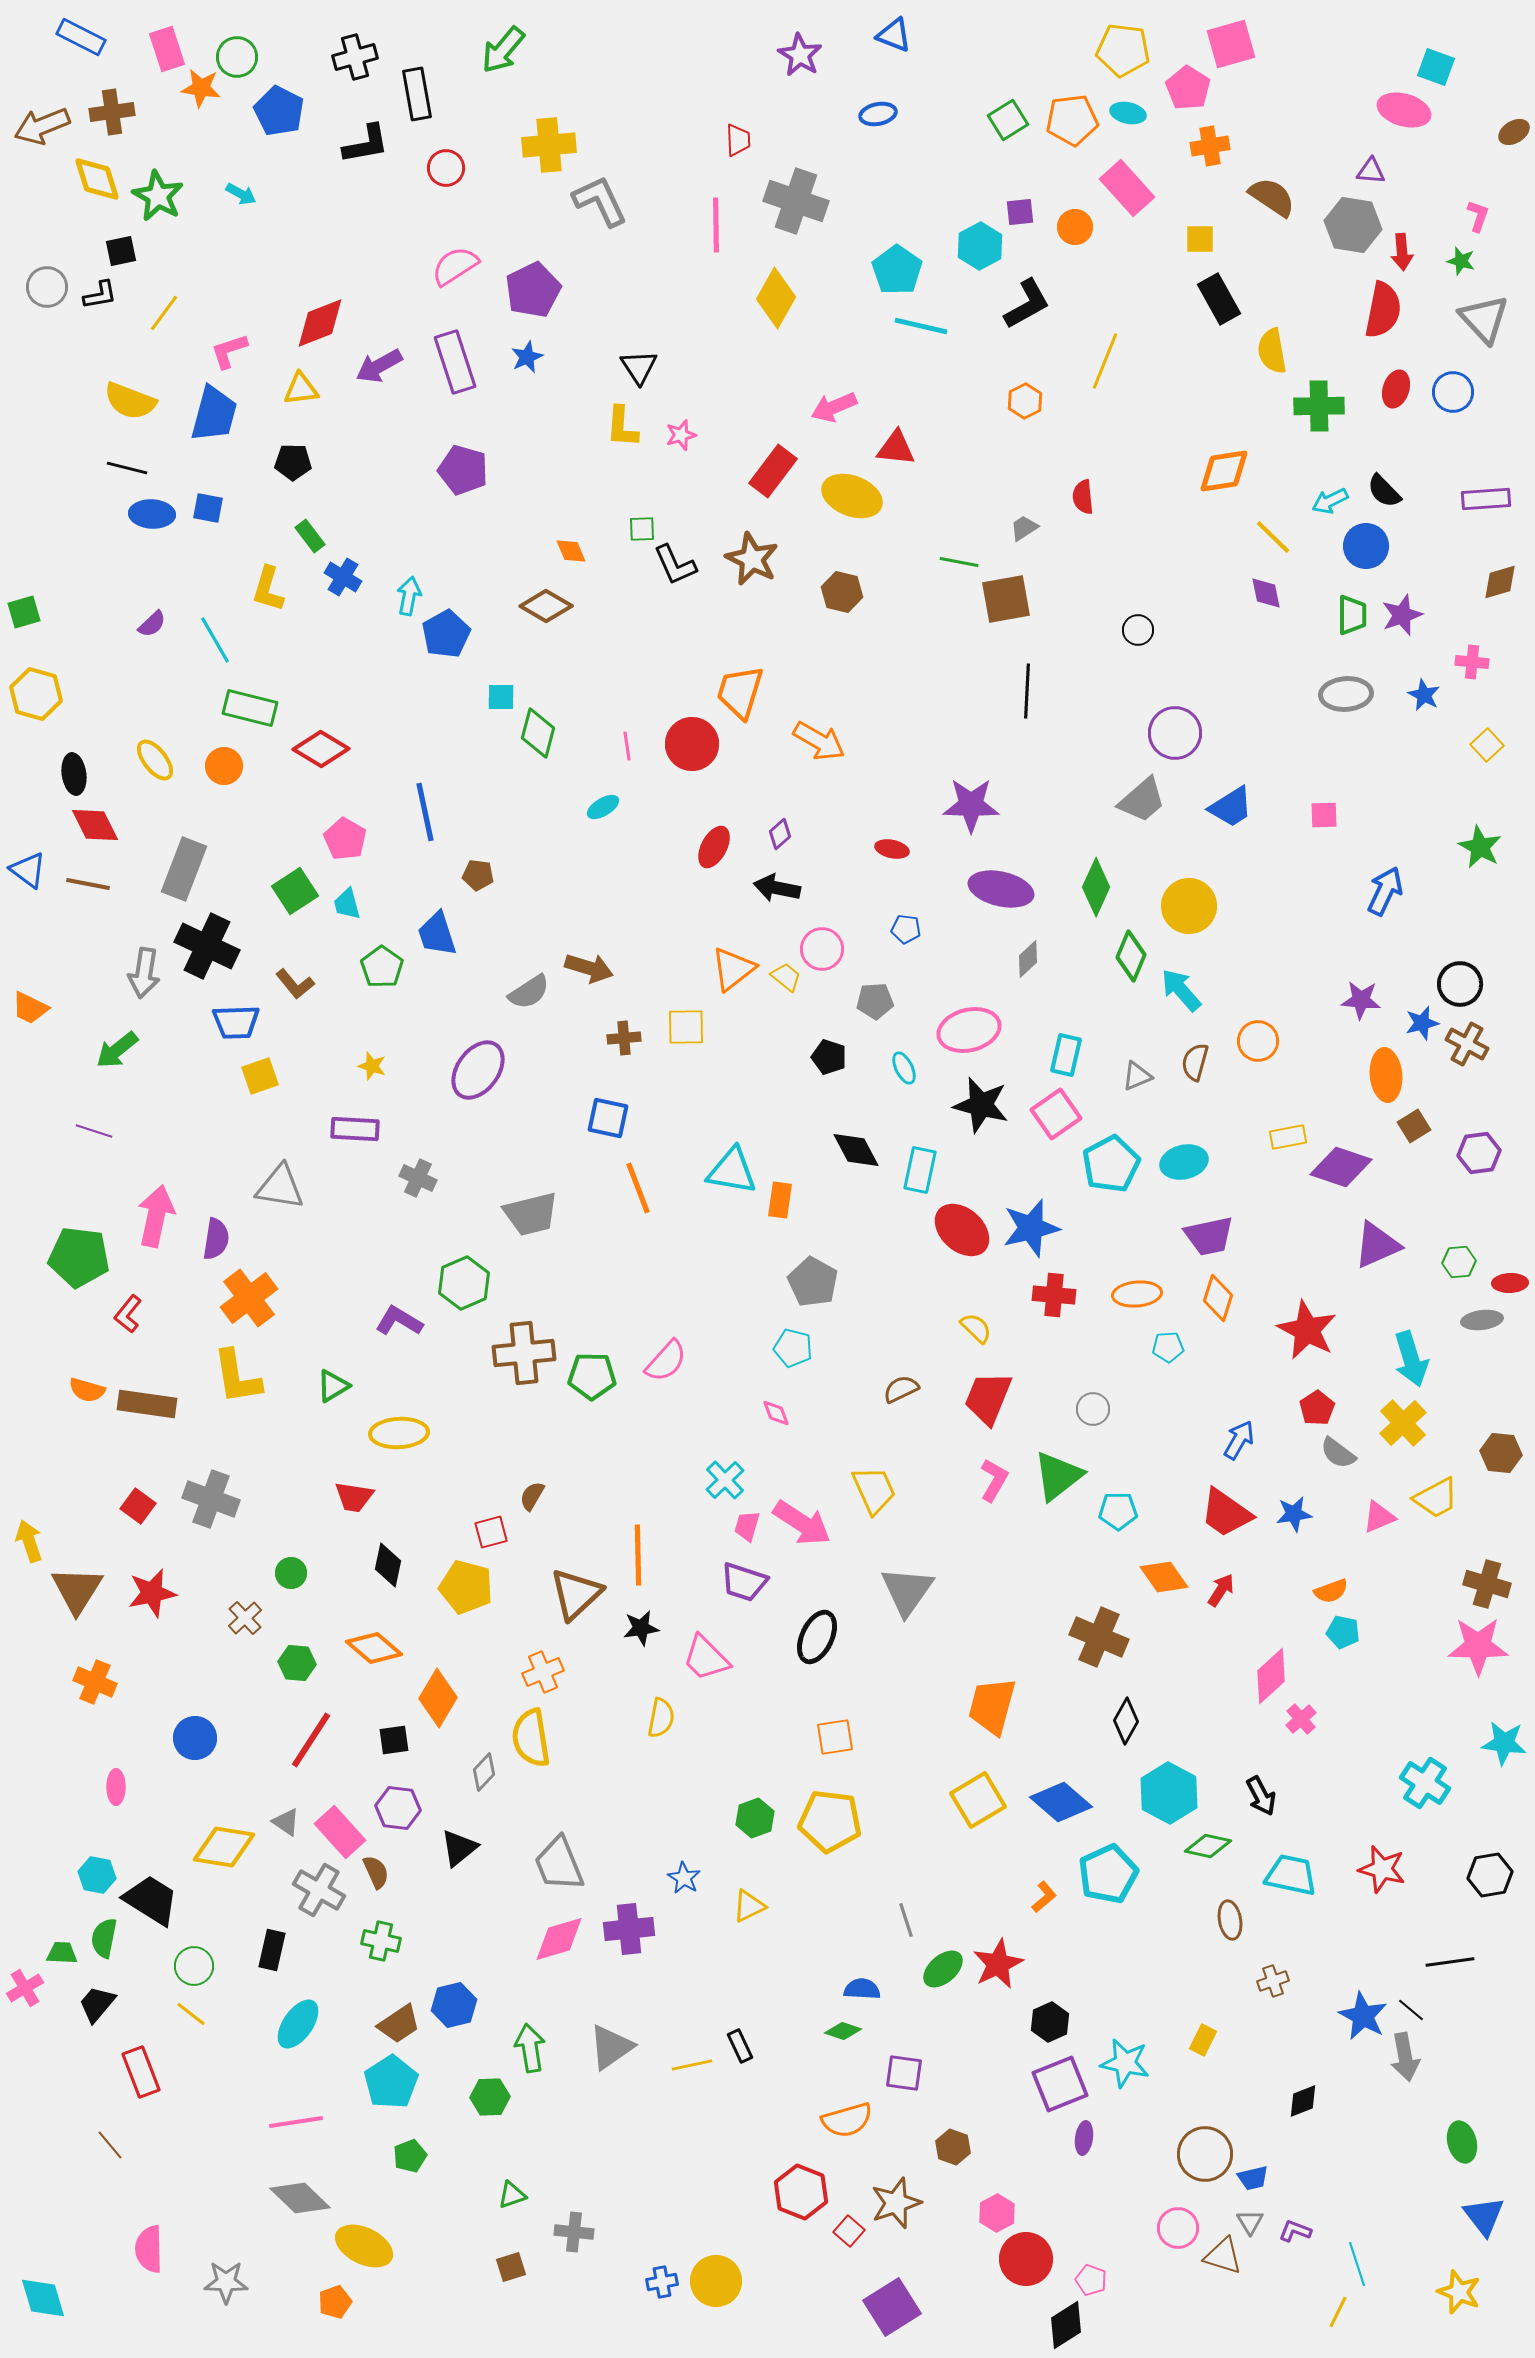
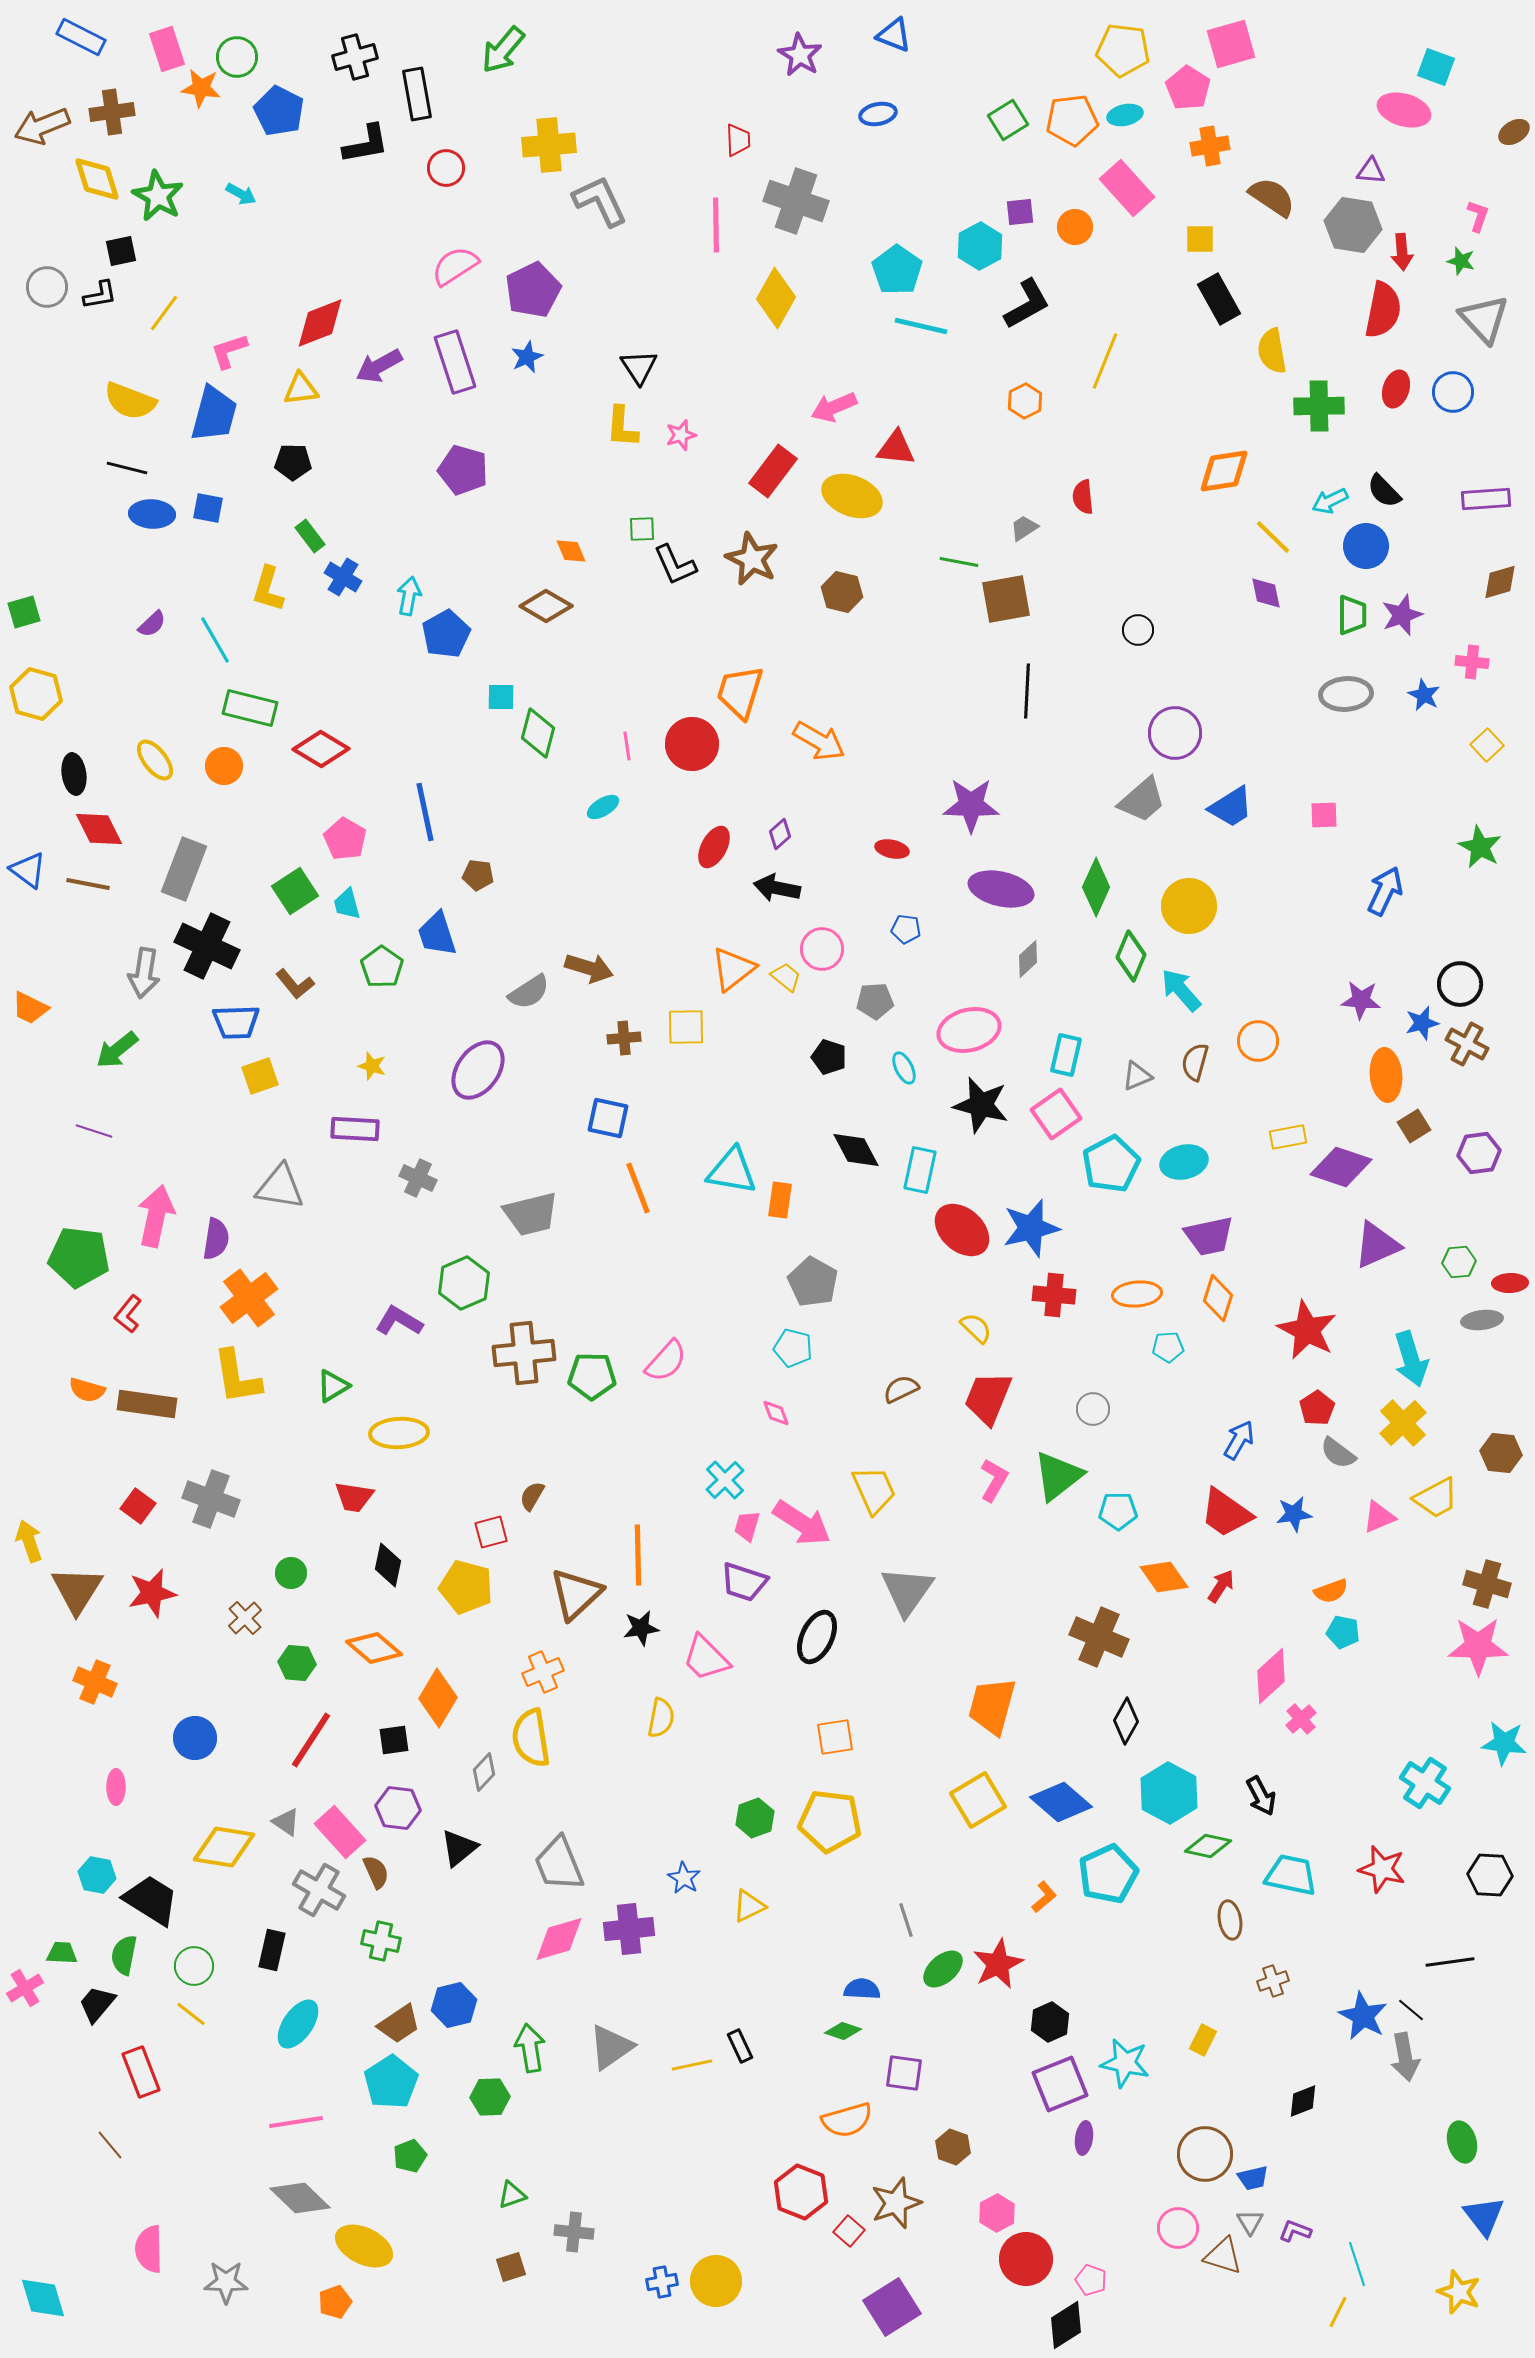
cyan ellipse at (1128, 113): moved 3 px left, 2 px down; rotated 24 degrees counterclockwise
red diamond at (95, 825): moved 4 px right, 4 px down
red arrow at (1221, 1590): moved 4 px up
black hexagon at (1490, 1875): rotated 12 degrees clockwise
green semicircle at (104, 1938): moved 20 px right, 17 px down
